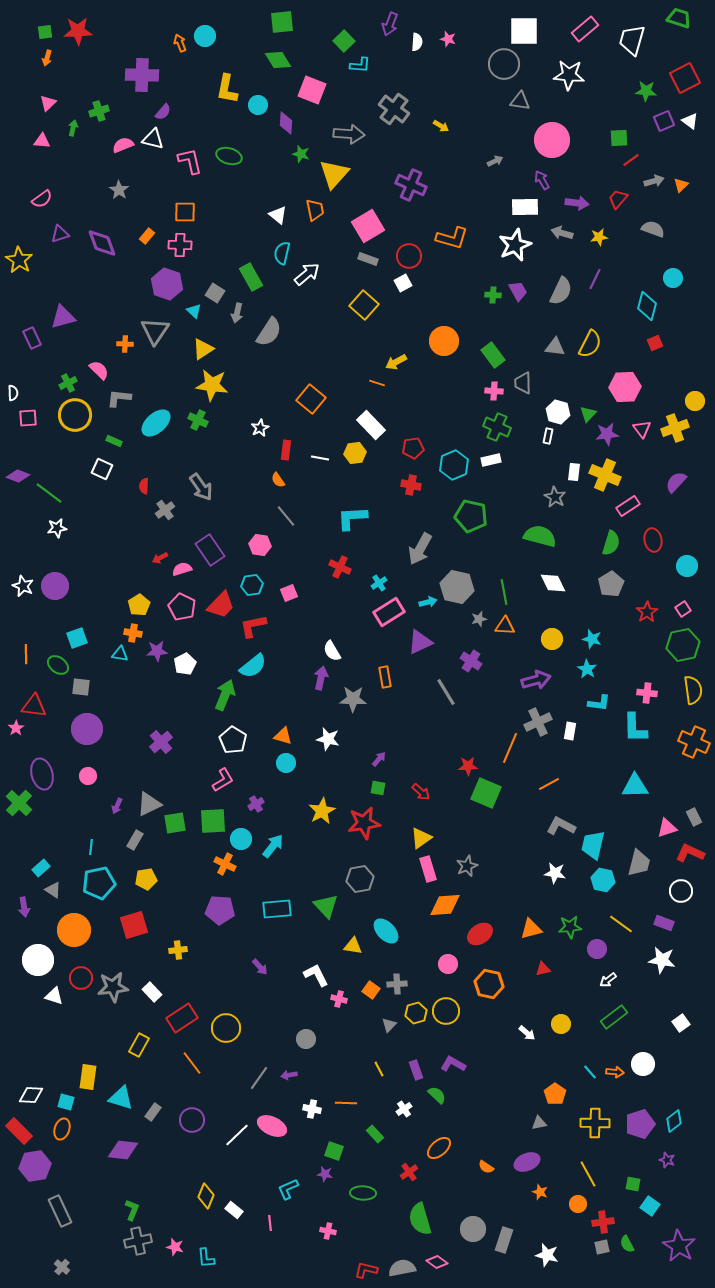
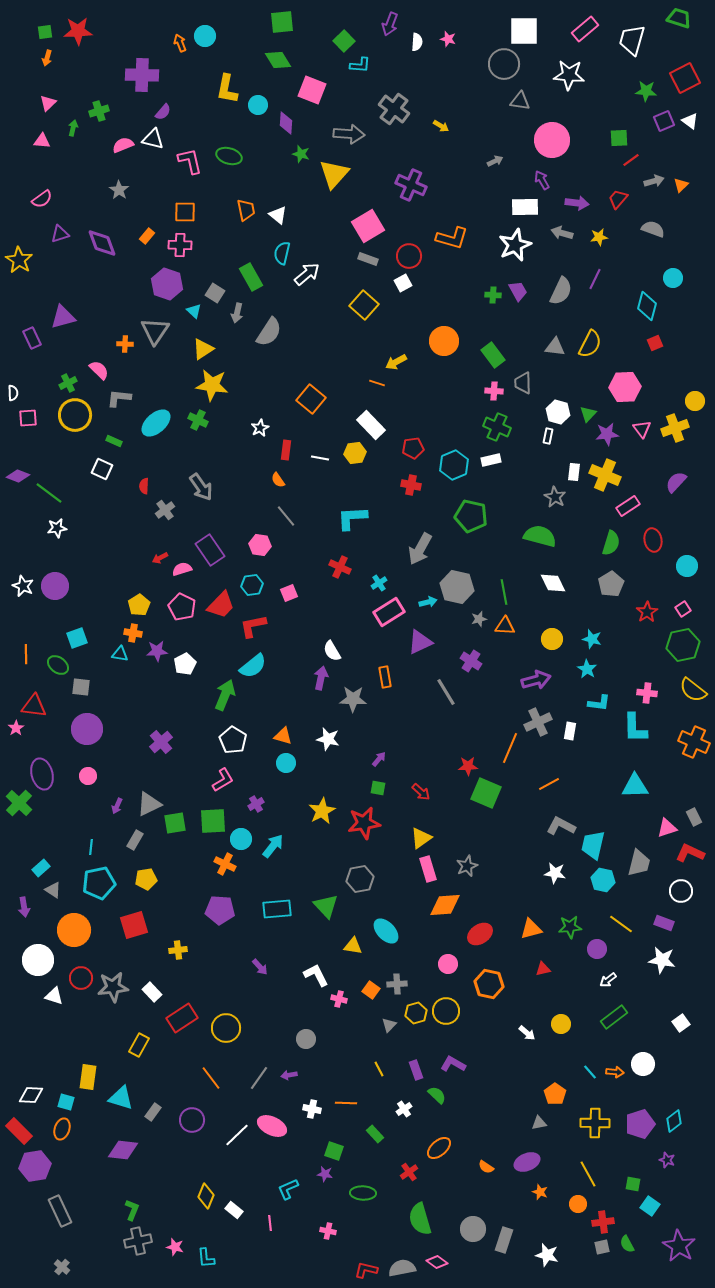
orange trapezoid at (315, 210): moved 69 px left
yellow semicircle at (693, 690): rotated 136 degrees clockwise
orange line at (192, 1063): moved 19 px right, 15 px down
